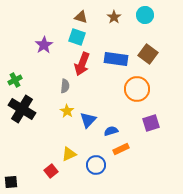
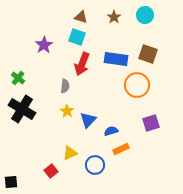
brown square: rotated 18 degrees counterclockwise
green cross: moved 3 px right, 2 px up; rotated 24 degrees counterclockwise
orange circle: moved 4 px up
yellow triangle: moved 1 px right, 1 px up
blue circle: moved 1 px left
